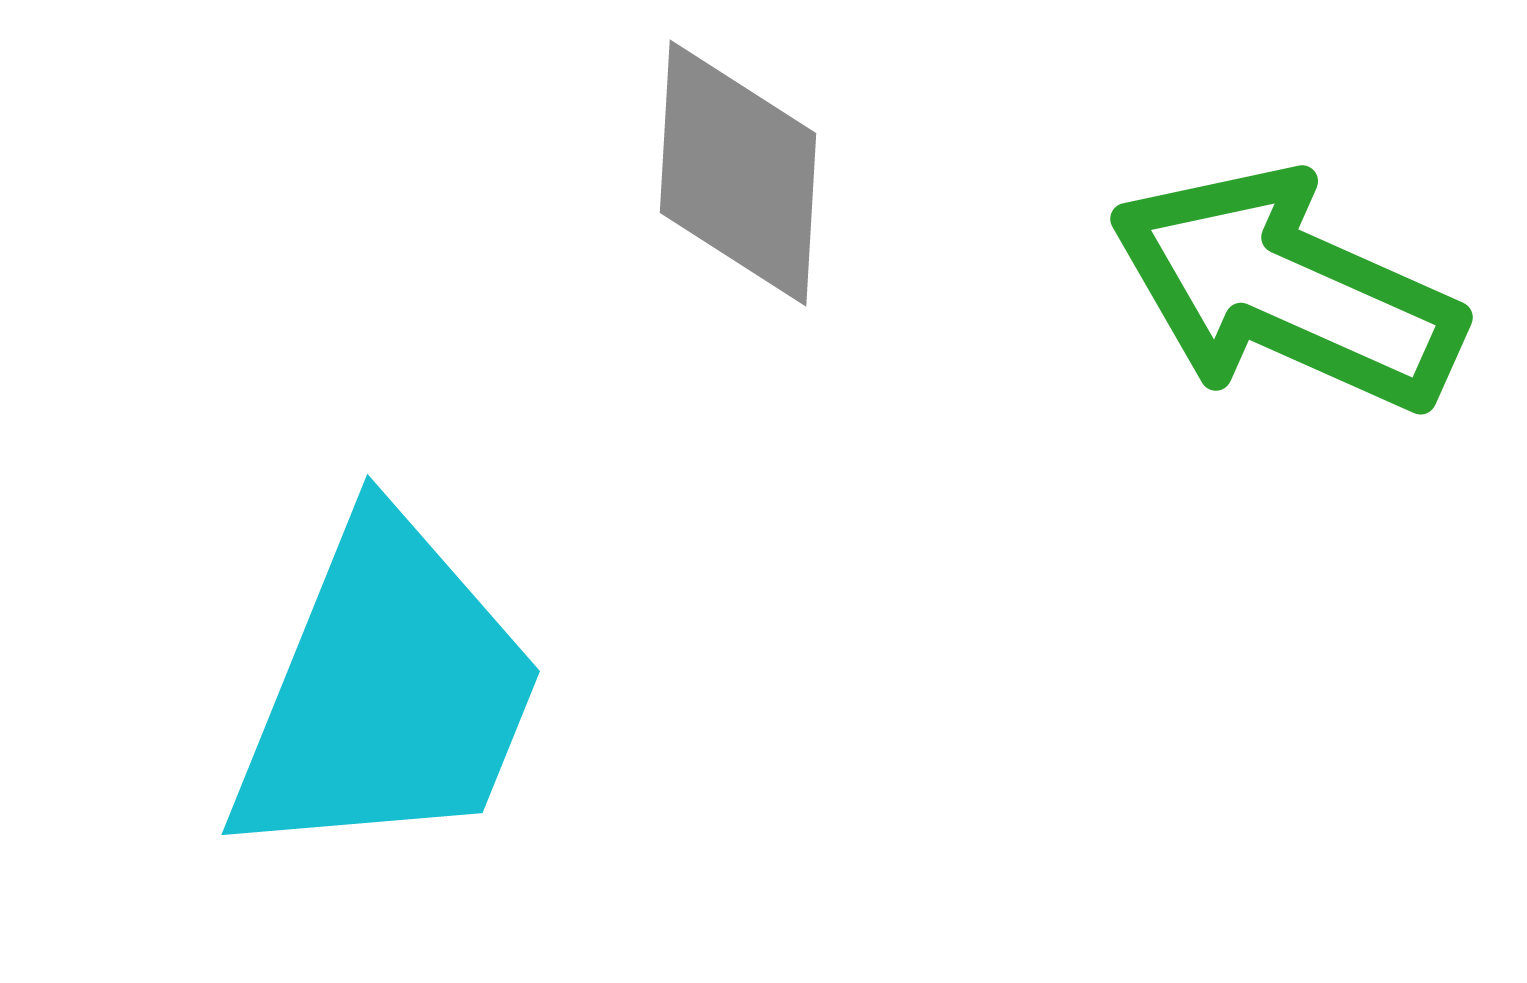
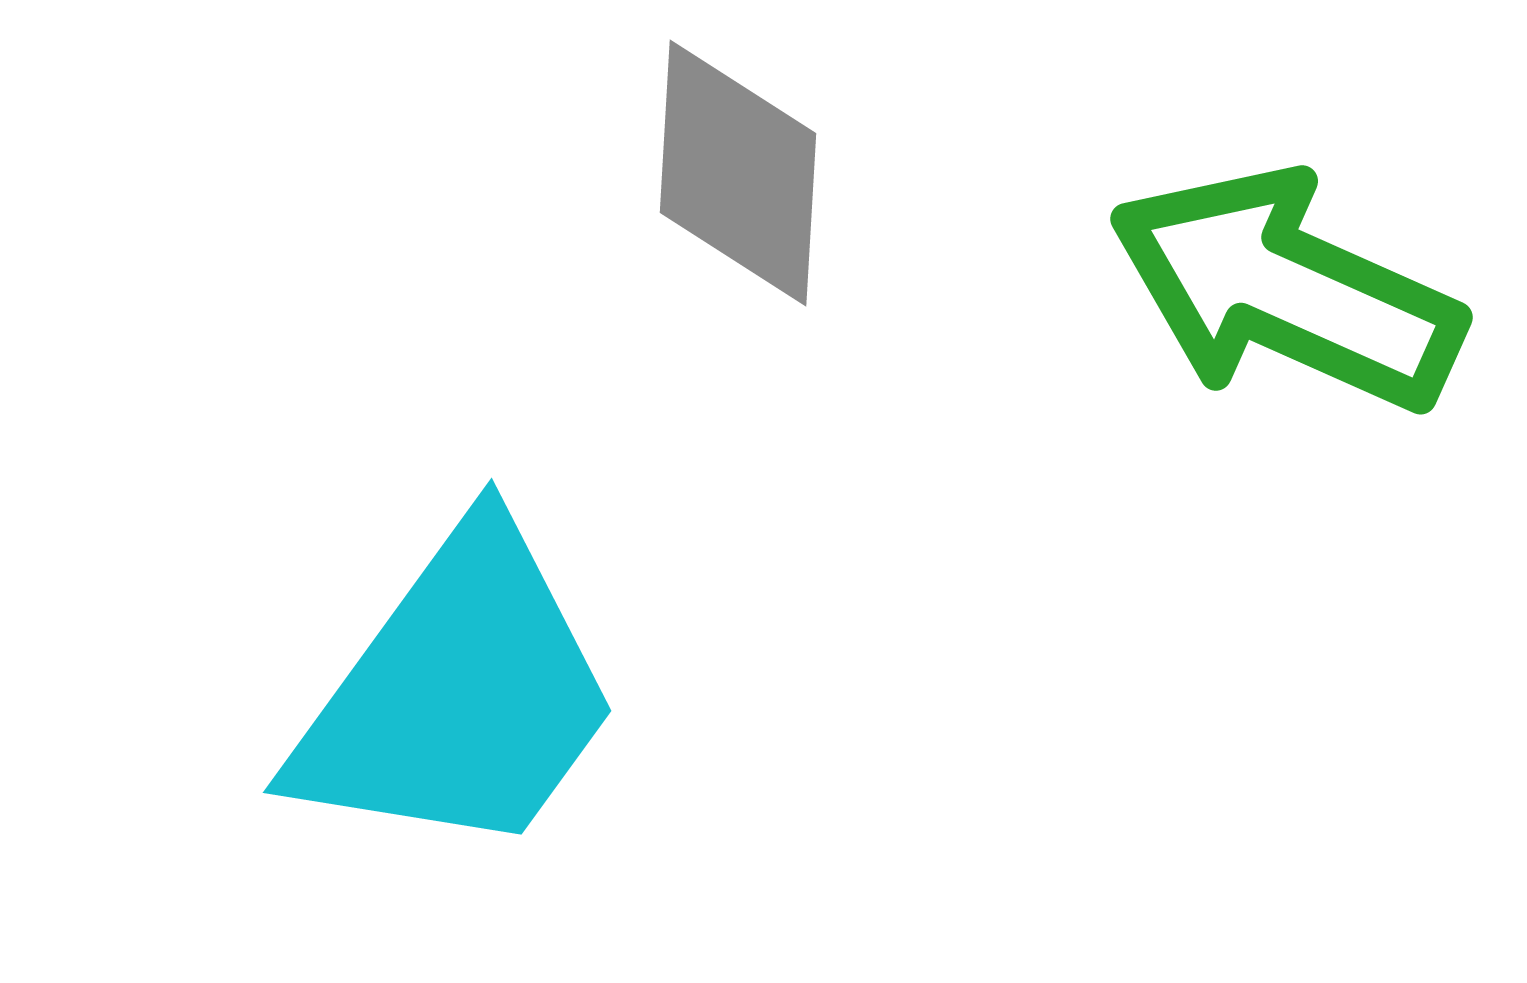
cyan trapezoid: moved 71 px right, 2 px down; rotated 14 degrees clockwise
